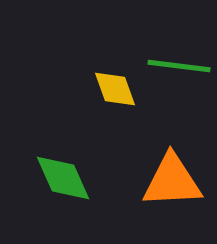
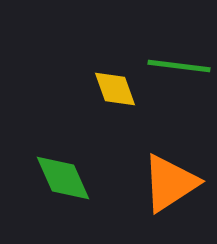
orange triangle: moved 2 px left, 2 px down; rotated 30 degrees counterclockwise
